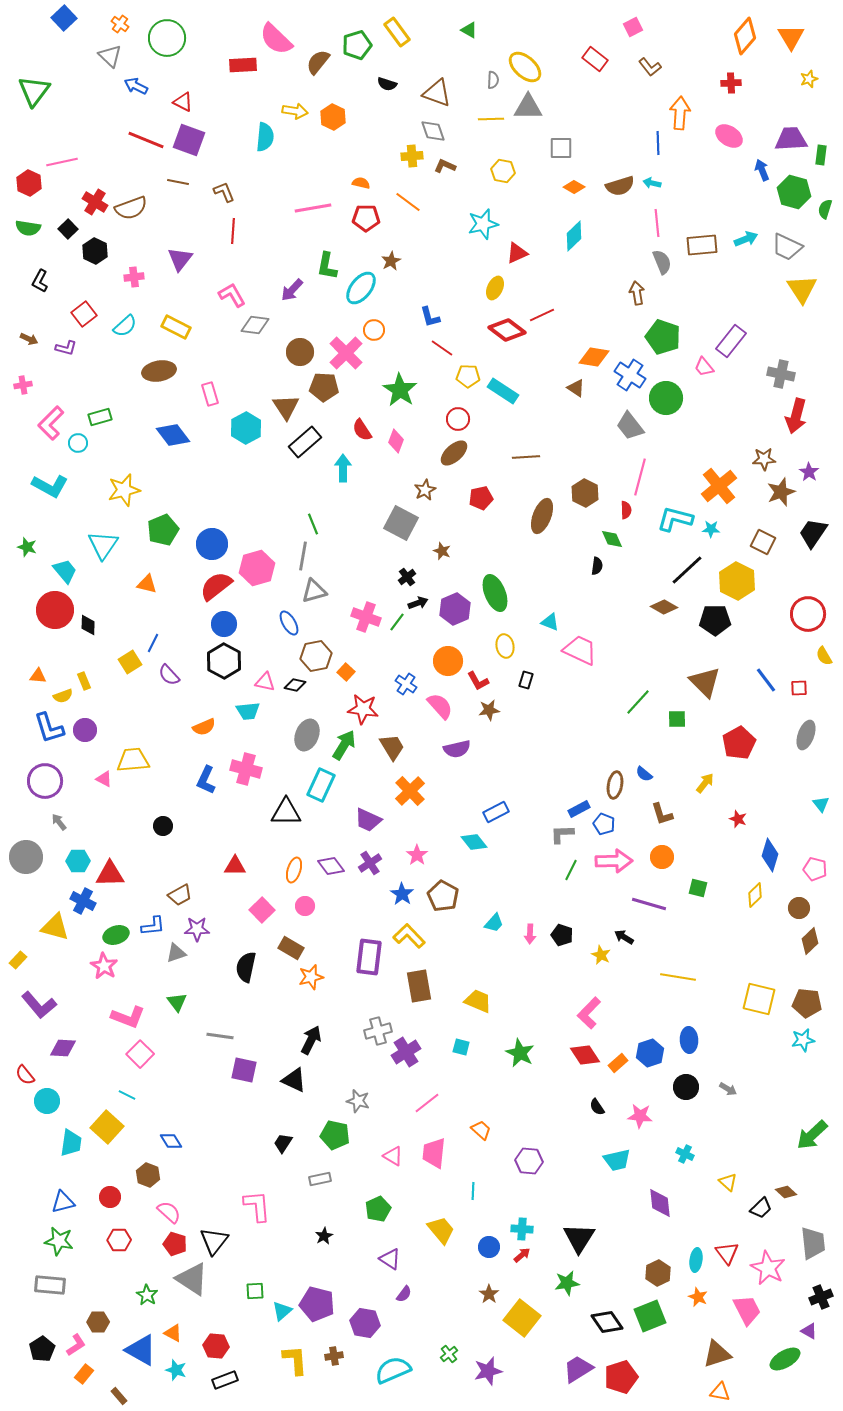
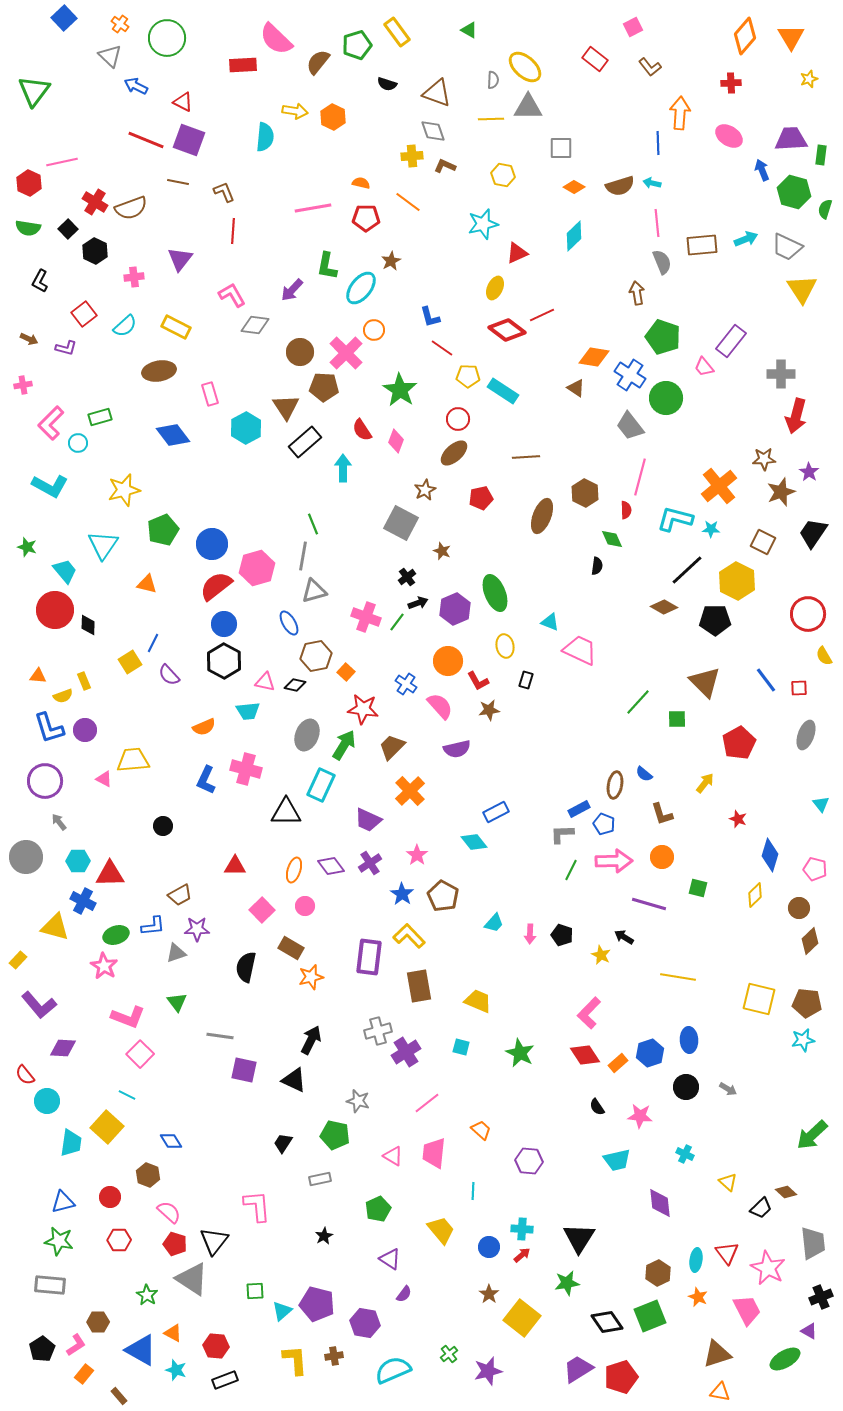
yellow hexagon at (503, 171): moved 4 px down
gray cross at (781, 374): rotated 12 degrees counterclockwise
brown trapezoid at (392, 747): rotated 104 degrees counterclockwise
